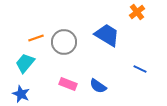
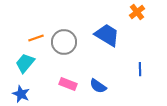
blue line: rotated 64 degrees clockwise
